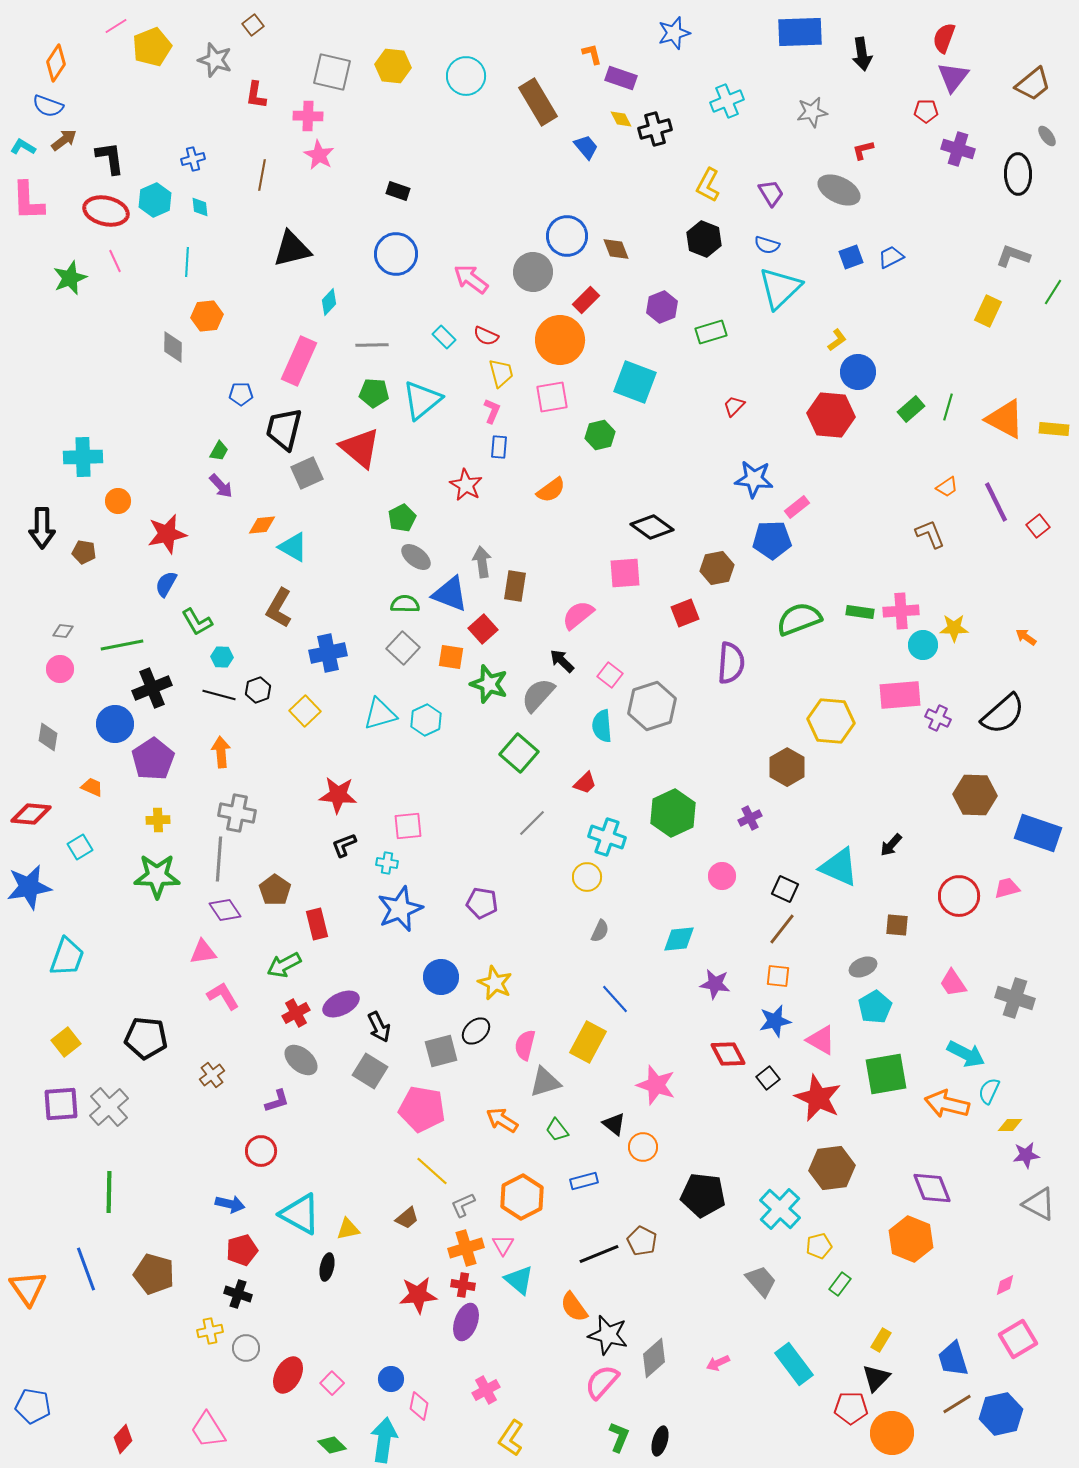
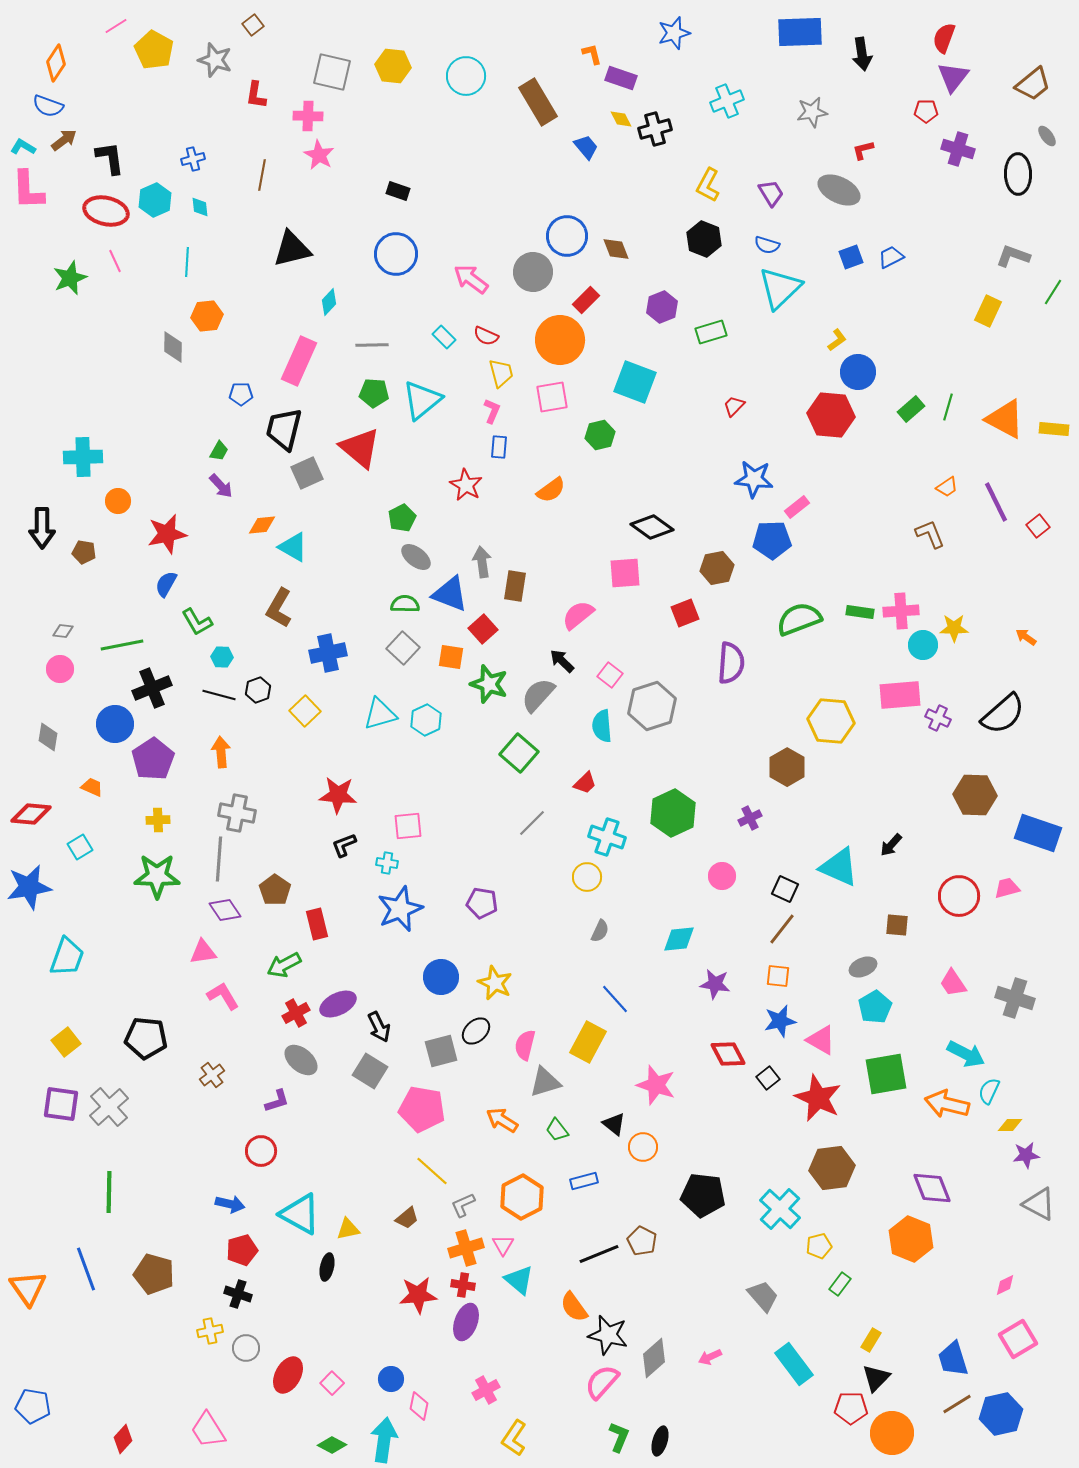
yellow pentagon at (152, 47): moved 2 px right, 3 px down; rotated 21 degrees counterclockwise
pink L-shape at (28, 201): moved 11 px up
purple ellipse at (341, 1004): moved 3 px left
blue star at (775, 1021): moved 5 px right
purple square at (61, 1104): rotated 12 degrees clockwise
gray trapezoid at (761, 1281): moved 2 px right, 15 px down
yellow rectangle at (881, 1340): moved 10 px left
pink arrow at (718, 1363): moved 8 px left, 6 px up
yellow L-shape at (511, 1438): moved 3 px right
green diamond at (332, 1445): rotated 16 degrees counterclockwise
